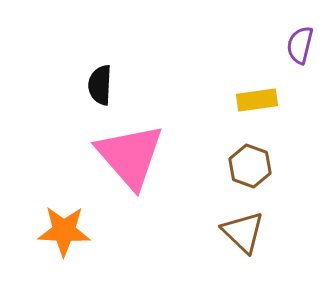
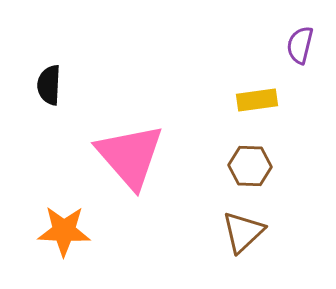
black semicircle: moved 51 px left
brown hexagon: rotated 18 degrees counterclockwise
brown triangle: rotated 33 degrees clockwise
